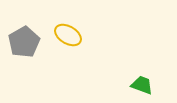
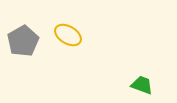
gray pentagon: moved 1 px left, 1 px up
